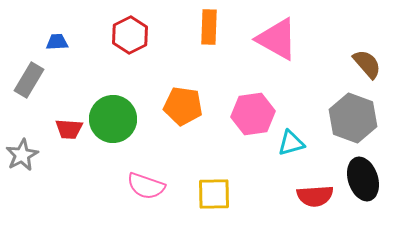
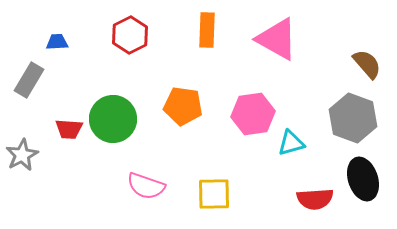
orange rectangle: moved 2 px left, 3 px down
red semicircle: moved 3 px down
